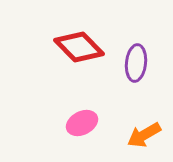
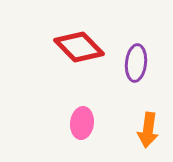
pink ellipse: rotated 56 degrees counterclockwise
orange arrow: moved 4 px right, 5 px up; rotated 52 degrees counterclockwise
